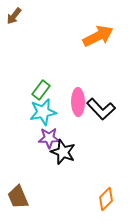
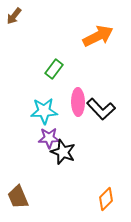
green rectangle: moved 13 px right, 21 px up
cyan star: moved 1 px right, 1 px up; rotated 8 degrees clockwise
